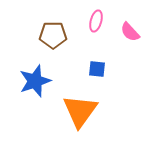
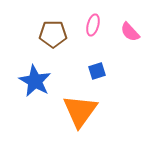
pink ellipse: moved 3 px left, 4 px down
brown pentagon: moved 1 px up
blue square: moved 2 px down; rotated 24 degrees counterclockwise
blue star: rotated 24 degrees counterclockwise
